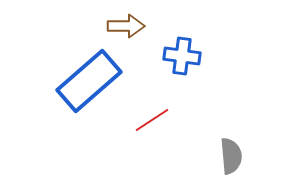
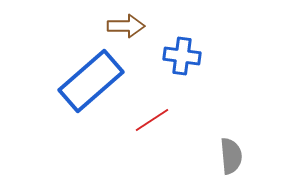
blue rectangle: moved 2 px right
